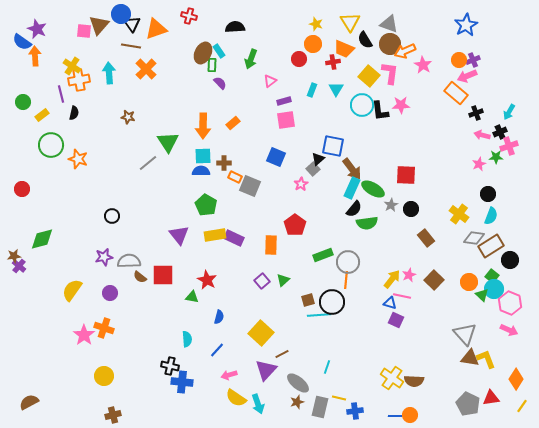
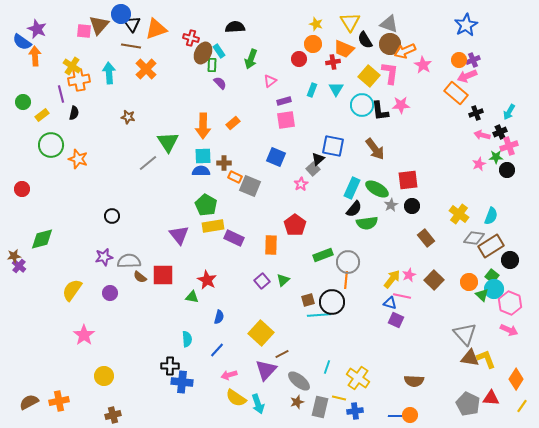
red cross at (189, 16): moved 2 px right, 22 px down
brown arrow at (352, 169): moved 23 px right, 20 px up
red square at (406, 175): moved 2 px right, 5 px down; rotated 10 degrees counterclockwise
green ellipse at (373, 189): moved 4 px right
black circle at (488, 194): moved 19 px right, 24 px up
black circle at (411, 209): moved 1 px right, 3 px up
yellow rectangle at (215, 235): moved 2 px left, 9 px up
orange cross at (104, 328): moved 45 px left, 73 px down; rotated 30 degrees counterclockwise
black cross at (170, 366): rotated 12 degrees counterclockwise
yellow cross at (392, 378): moved 34 px left
gray ellipse at (298, 383): moved 1 px right, 2 px up
red triangle at (491, 398): rotated 12 degrees clockwise
